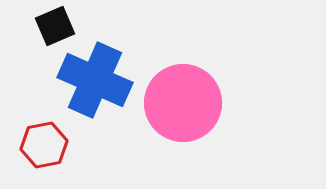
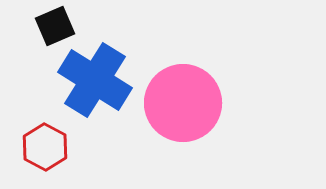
blue cross: rotated 8 degrees clockwise
red hexagon: moved 1 px right, 2 px down; rotated 21 degrees counterclockwise
